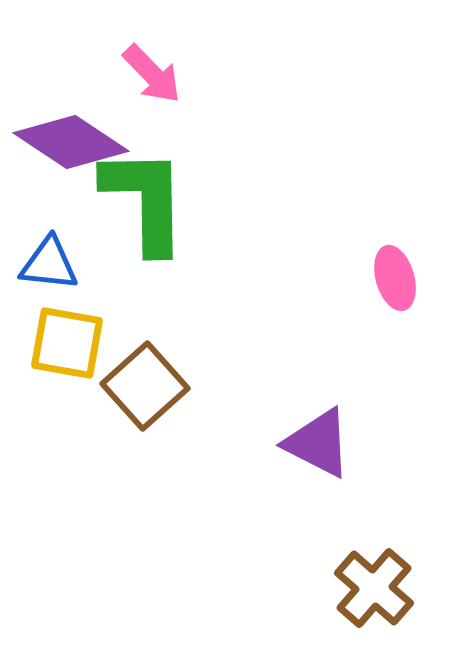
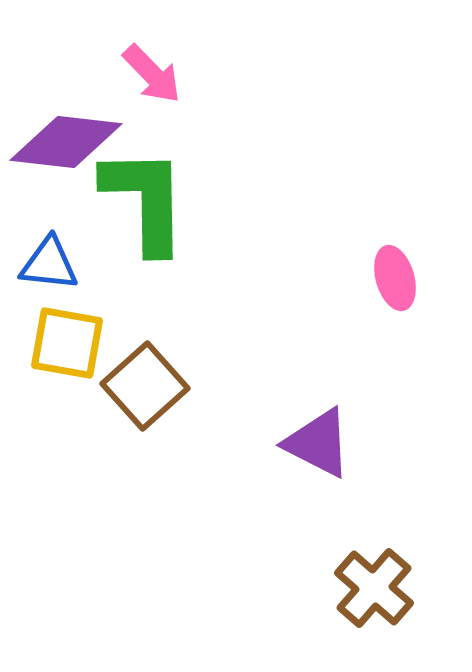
purple diamond: moved 5 px left; rotated 27 degrees counterclockwise
